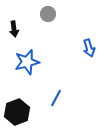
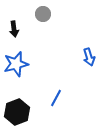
gray circle: moved 5 px left
blue arrow: moved 9 px down
blue star: moved 11 px left, 2 px down
